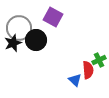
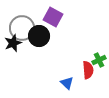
gray circle: moved 3 px right
black circle: moved 3 px right, 4 px up
blue triangle: moved 8 px left, 3 px down
